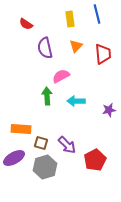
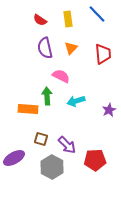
blue line: rotated 30 degrees counterclockwise
yellow rectangle: moved 2 px left
red semicircle: moved 14 px right, 4 px up
orange triangle: moved 5 px left, 2 px down
pink semicircle: rotated 54 degrees clockwise
cyan arrow: rotated 18 degrees counterclockwise
purple star: rotated 16 degrees counterclockwise
orange rectangle: moved 7 px right, 20 px up
brown square: moved 4 px up
red pentagon: rotated 25 degrees clockwise
gray hexagon: moved 7 px right; rotated 15 degrees counterclockwise
